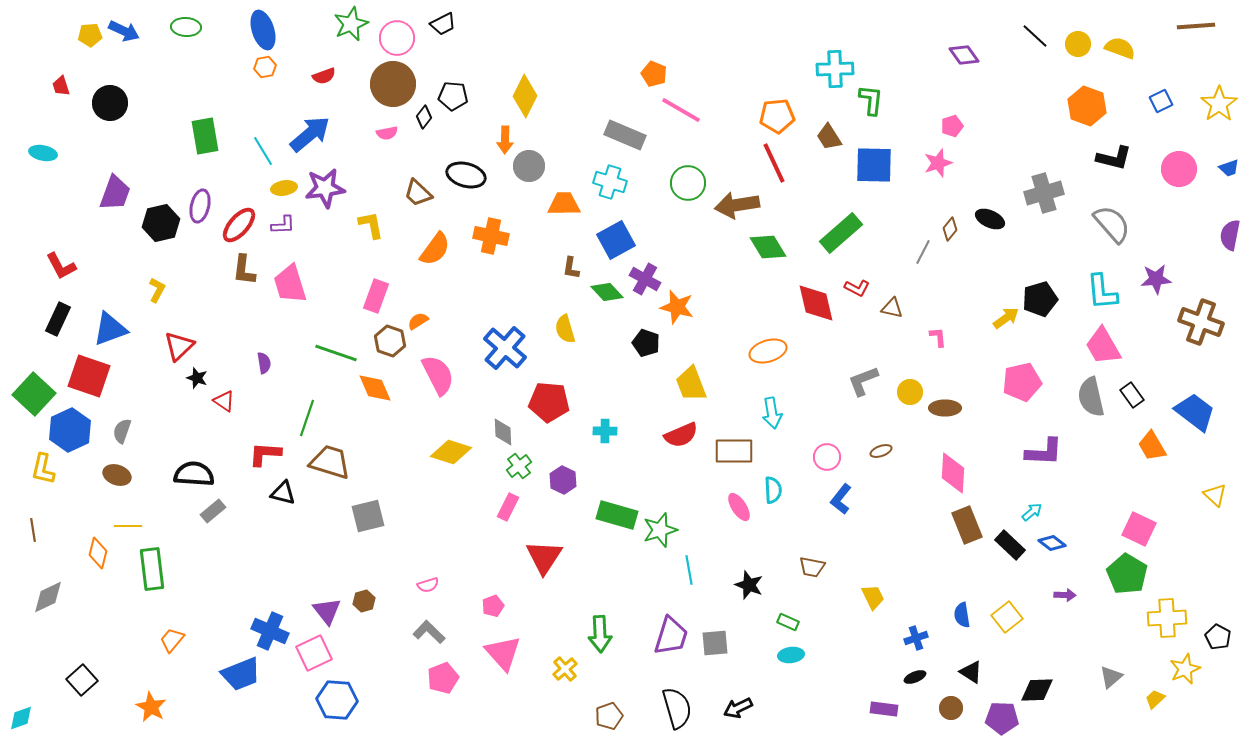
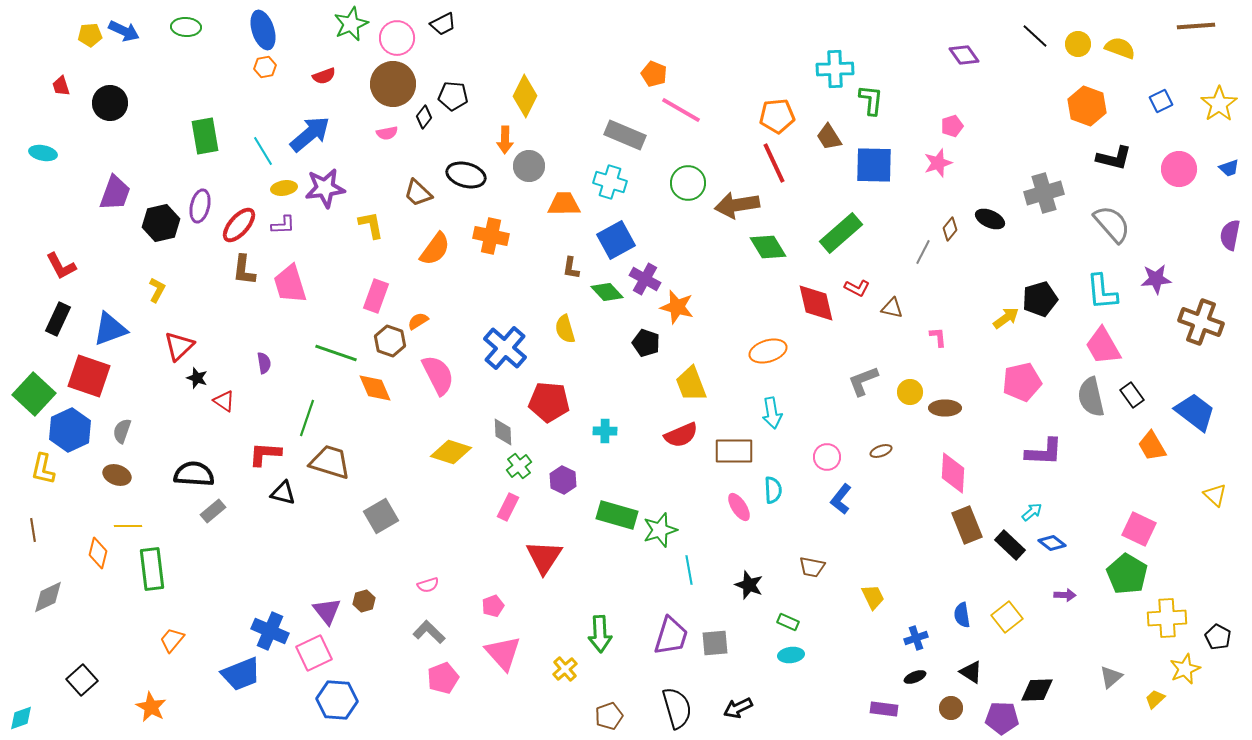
gray square at (368, 516): moved 13 px right; rotated 16 degrees counterclockwise
